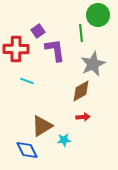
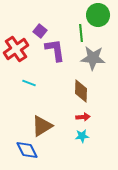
purple square: moved 2 px right; rotated 16 degrees counterclockwise
red cross: rotated 35 degrees counterclockwise
gray star: moved 6 px up; rotated 30 degrees clockwise
cyan line: moved 2 px right, 2 px down
brown diamond: rotated 60 degrees counterclockwise
cyan star: moved 18 px right, 4 px up
